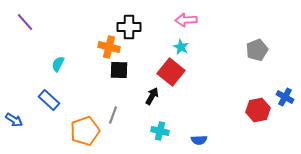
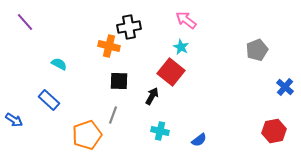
pink arrow: rotated 40 degrees clockwise
black cross: rotated 10 degrees counterclockwise
orange cross: moved 1 px up
cyan semicircle: moved 1 px right; rotated 91 degrees clockwise
black square: moved 11 px down
blue cross: moved 10 px up; rotated 12 degrees clockwise
red hexagon: moved 16 px right, 21 px down
orange pentagon: moved 2 px right, 4 px down
blue semicircle: rotated 35 degrees counterclockwise
